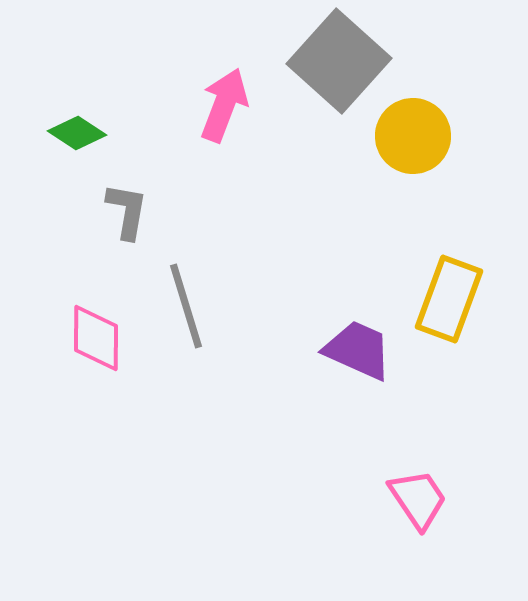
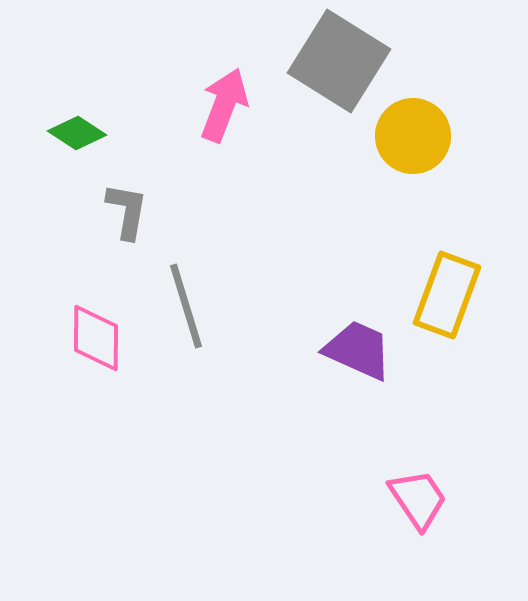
gray square: rotated 10 degrees counterclockwise
yellow rectangle: moved 2 px left, 4 px up
